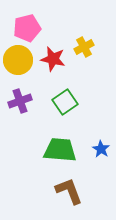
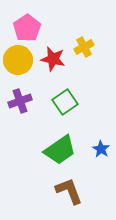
pink pentagon: rotated 20 degrees counterclockwise
green trapezoid: rotated 140 degrees clockwise
